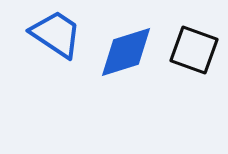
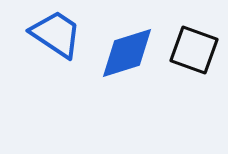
blue diamond: moved 1 px right, 1 px down
